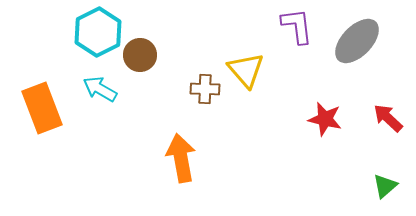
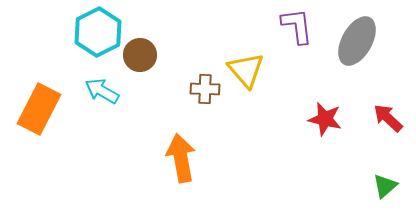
gray ellipse: rotated 15 degrees counterclockwise
cyan arrow: moved 2 px right, 2 px down
orange rectangle: moved 3 px left, 1 px down; rotated 48 degrees clockwise
